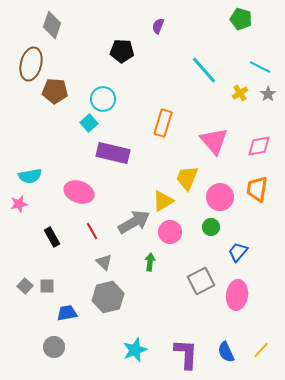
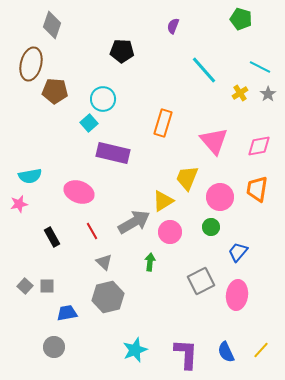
purple semicircle at (158, 26): moved 15 px right
